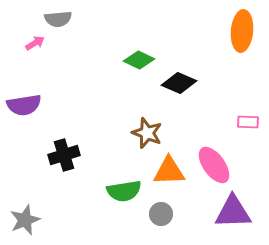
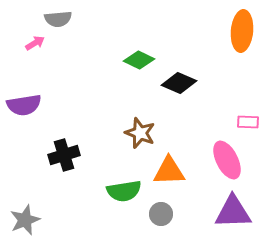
brown star: moved 7 px left
pink ellipse: moved 13 px right, 5 px up; rotated 9 degrees clockwise
